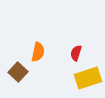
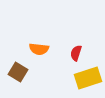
orange semicircle: moved 1 px right, 3 px up; rotated 84 degrees clockwise
brown square: rotated 12 degrees counterclockwise
